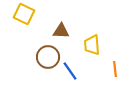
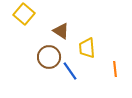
yellow square: rotated 15 degrees clockwise
brown triangle: rotated 30 degrees clockwise
yellow trapezoid: moved 5 px left, 3 px down
brown circle: moved 1 px right
